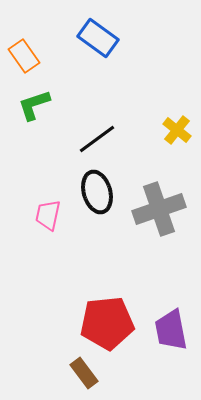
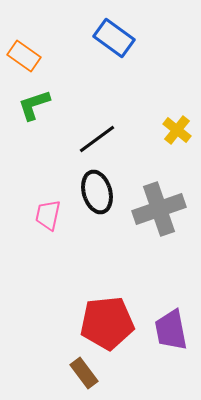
blue rectangle: moved 16 px right
orange rectangle: rotated 20 degrees counterclockwise
